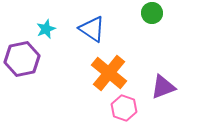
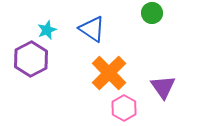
cyan star: moved 1 px right, 1 px down
purple hexagon: moved 9 px right; rotated 16 degrees counterclockwise
orange cross: rotated 6 degrees clockwise
purple triangle: rotated 44 degrees counterclockwise
pink hexagon: rotated 10 degrees clockwise
